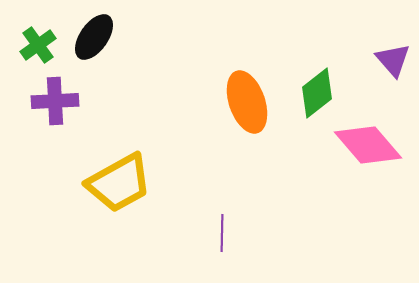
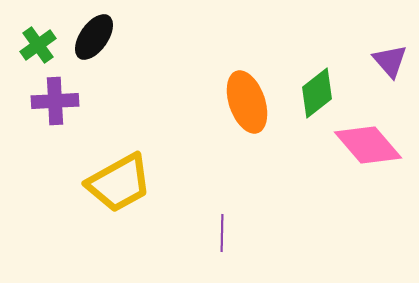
purple triangle: moved 3 px left, 1 px down
